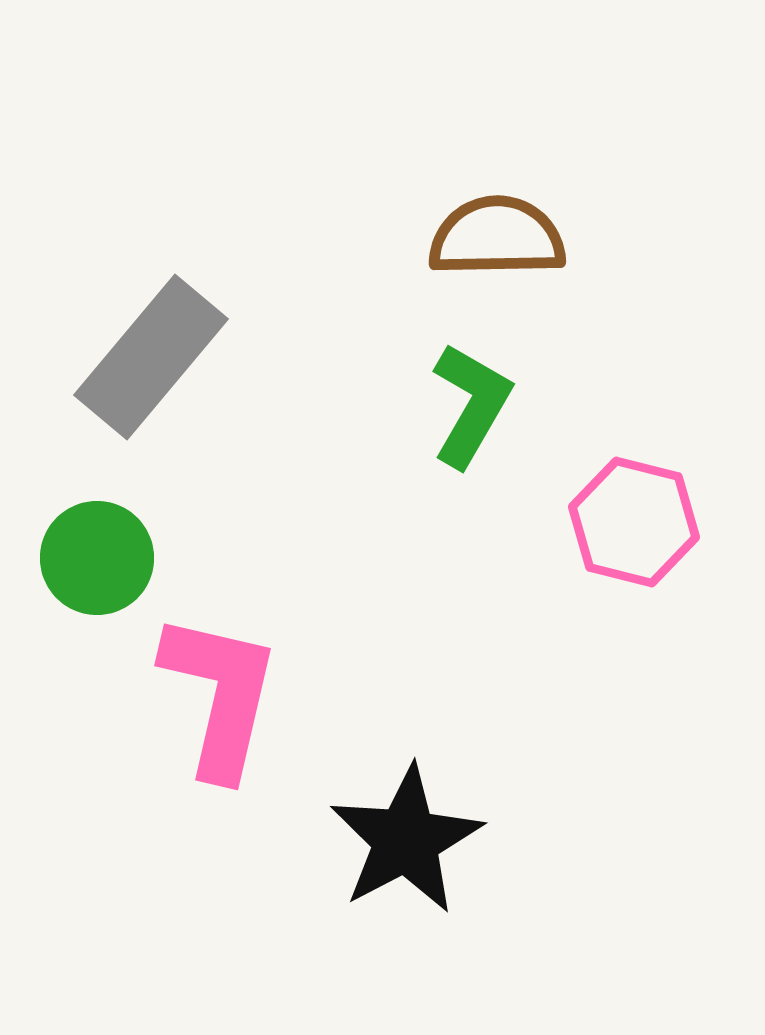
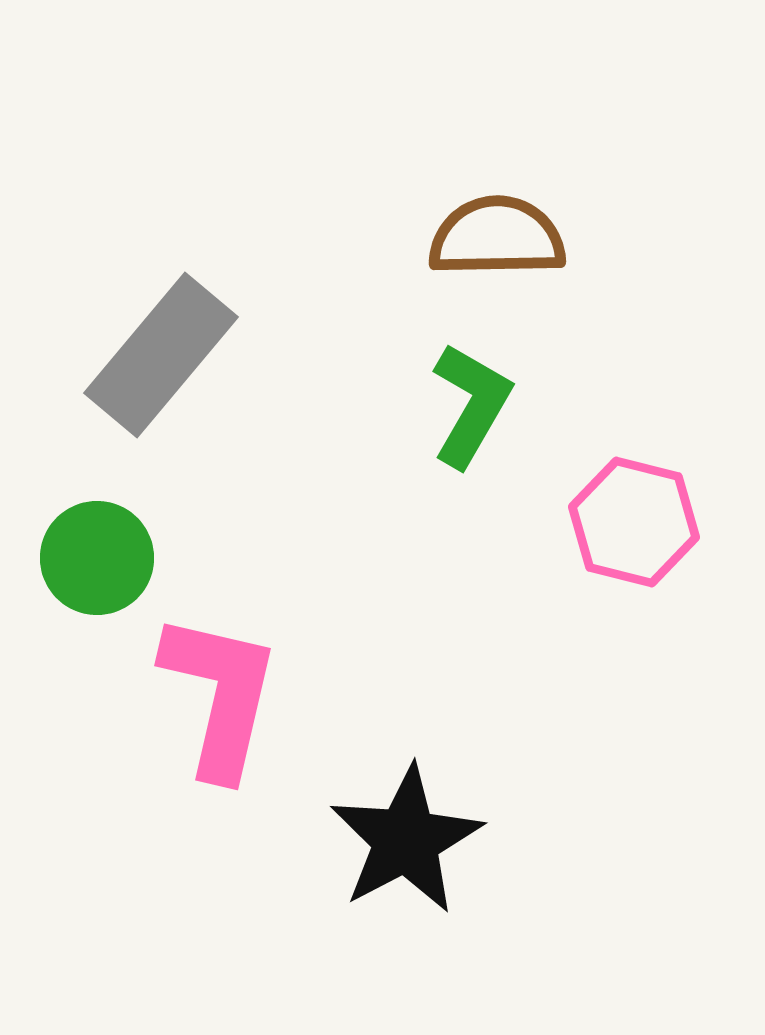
gray rectangle: moved 10 px right, 2 px up
